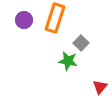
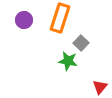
orange rectangle: moved 5 px right
